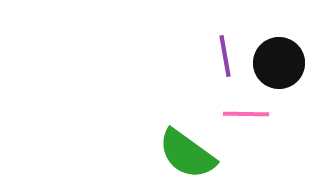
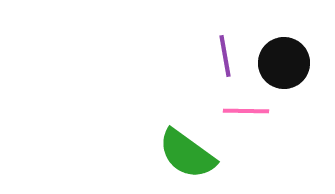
black circle: moved 5 px right
pink line: moved 3 px up
